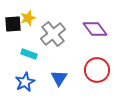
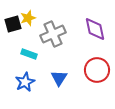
black square: rotated 12 degrees counterclockwise
purple diamond: rotated 25 degrees clockwise
gray cross: rotated 15 degrees clockwise
